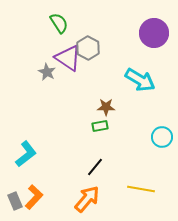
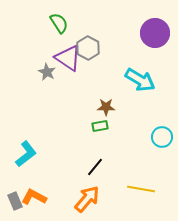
purple circle: moved 1 px right
orange L-shape: rotated 105 degrees counterclockwise
